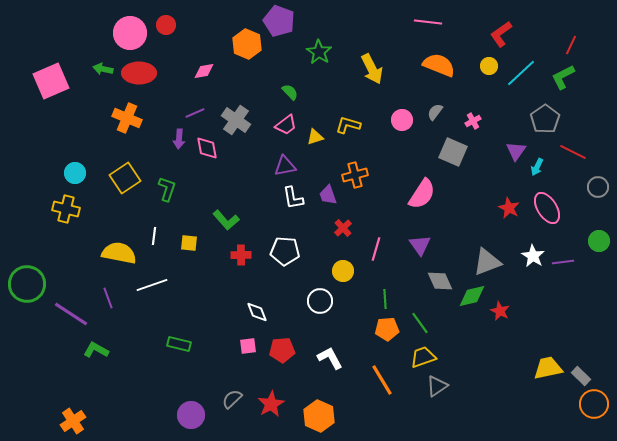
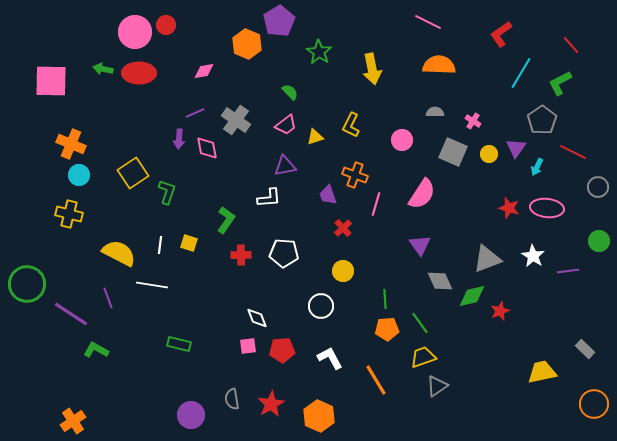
purple pentagon at (279, 21): rotated 20 degrees clockwise
pink line at (428, 22): rotated 20 degrees clockwise
pink circle at (130, 33): moved 5 px right, 1 px up
red line at (571, 45): rotated 66 degrees counterclockwise
orange semicircle at (439, 65): rotated 20 degrees counterclockwise
yellow circle at (489, 66): moved 88 px down
yellow arrow at (372, 69): rotated 16 degrees clockwise
cyan line at (521, 73): rotated 16 degrees counterclockwise
green L-shape at (563, 77): moved 3 px left, 6 px down
pink square at (51, 81): rotated 24 degrees clockwise
gray semicircle at (435, 112): rotated 54 degrees clockwise
orange cross at (127, 118): moved 56 px left, 26 px down
gray pentagon at (545, 119): moved 3 px left, 1 px down
pink circle at (402, 120): moved 20 px down
pink cross at (473, 121): rotated 28 degrees counterclockwise
yellow L-shape at (348, 125): moved 3 px right; rotated 80 degrees counterclockwise
purple triangle at (516, 151): moved 3 px up
cyan circle at (75, 173): moved 4 px right, 2 px down
orange cross at (355, 175): rotated 35 degrees clockwise
yellow square at (125, 178): moved 8 px right, 5 px up
green L-shape at (167, 189): moved 3 px down
white L-shape at (293, 198): moved 24 px left; rotated 85 degrees counterclockwise
red star at (509, 208): rotated 10 degrees counterclockwise
pink ellipse at (547, 208): rotated 52 degrees counterclockwise
yellow cross at (66, 209): moved 3 px right, 5 px down
green L-shape at (226, 220): rotated 104 degrees counterclockwise
white line at (154, 236): moved 6 px right, 9 px down
yellow square at (189, 243): rotated 12 degrees clockwise
pink line at (376, 249): moved 45 px up
white pentagon at (285, 251): moved 1 px left, 2 px down
yellow semicircle at (119, 253): rotated 16 degrees clockwise
gray triangle at (487, 262): moved 3 px up
purple line at (563, 262): moved 5 px right, 9 px down
white line at (152, 285): rotated 28 degrees clockwise
white circle at (320, 301): moved 1 px right, 5 px down
red star at (500, 311): rotated 24 degrees clockwise
white diamond at (257, 312): moved 6 px down
yellow trapezoid at (548, 368): moved 6 px left, 4 px down
gray rectangle at (581, 376): moved 4 px right, 27 px up
orange line at (382, 380): moved 6 px left
gray semicircle at (232, 399): rotated 55 degrees counterclockwise
